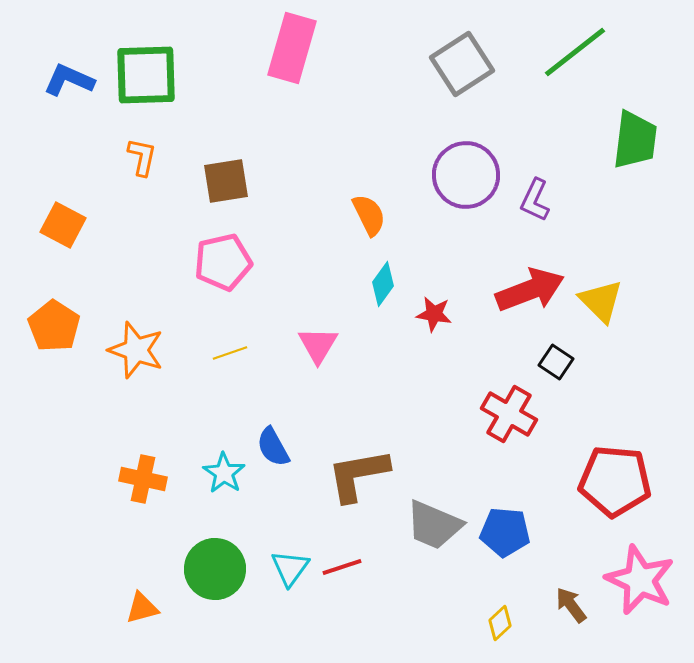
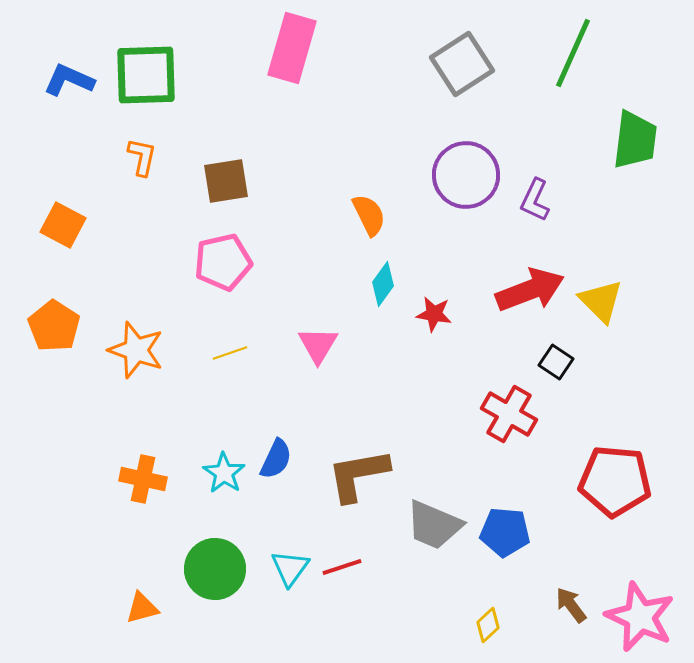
green line: moved 2 px left, 1 px down; rotated 28 degrees counterclockwise
blue semicircle: moved 3 px right, 12 px down; rotated 126 degrees counterclockwise
pink star: moved 37 px down
yellow diamond: moved 12 px left, 2 px down
